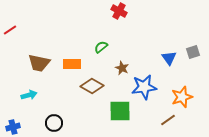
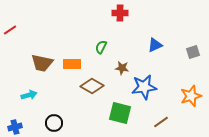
red cross: moved 1 px right, 2 px down; rotated 28 degrees counterclockwise
green semicircle: rotated 24 degrees counterclockwise
blue triangle: moved 14 px left, 13 px up; rotated 42 degrees clockwise
brown trapezoid: moved 3 px right
brown star: rotated 16 degrees counterclockwise
orange star: moved 9 px right, 1 px up
green square: moved 2 px down; rotated 15 degrees clockwise
brown line: moved 7 px left, 2 px down
blue cross: moved 2 px right
